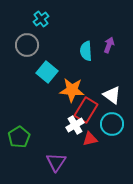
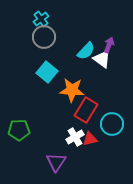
gray circle: moved 17 px right, 8 px up
cyan semicircle: rotated 132 degrees counterclockwise
white triangle: moved 10 px left, 36 px up
white cross: moved 12 px down
green pentagon: moved 7 px up; rotated 30 degrees clockwise
